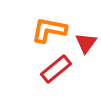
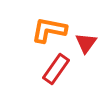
red rectangle: rotated 16 degrees counterclockwise
